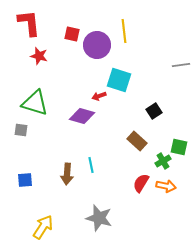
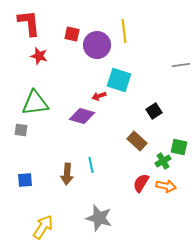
green triangle: rotated 24 degrees counterclockwise
